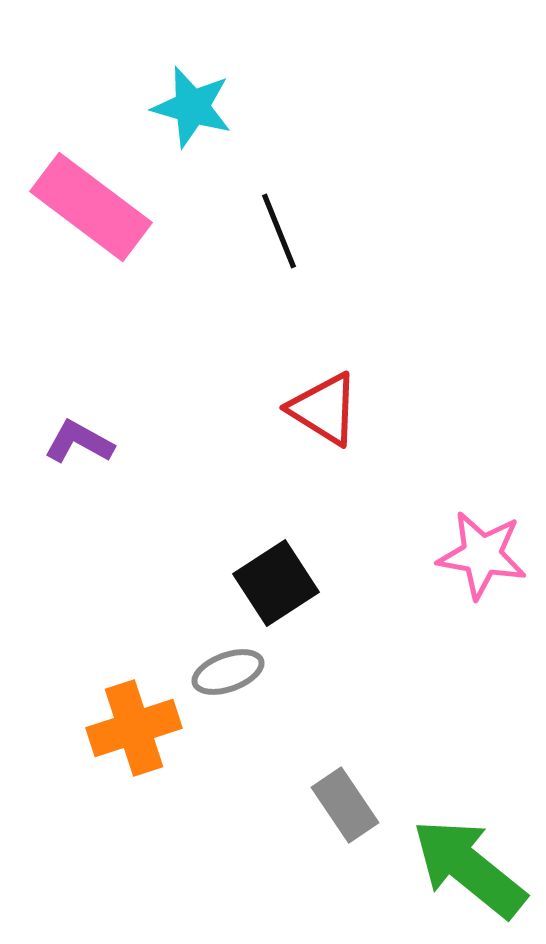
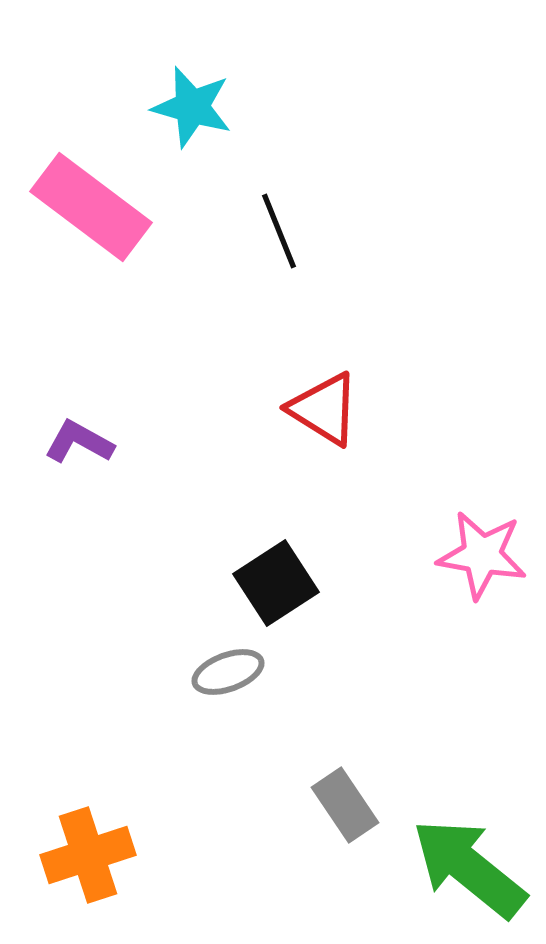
orange cross: moved 46 px left, 127 px down
